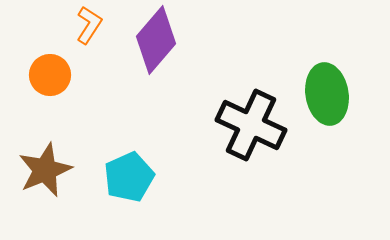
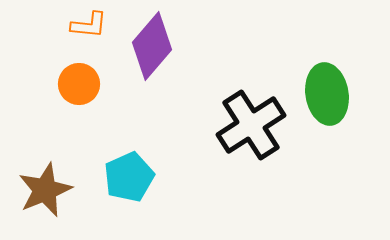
orange L-shape: rotated 63 degrees clockwise
purple diamond: moved 4 px left, 6 px down
orange circle: moved 29 px right, 9 px down
black cross: rotated 32 degrees clockwise
brown star: moved 20 px down
